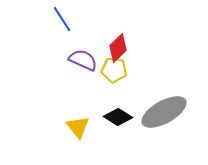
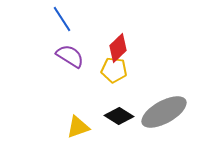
purple semicircle: moved 13 px left, 4 px up; rotated 8 degrees clockwise
black diamond: moved 1 px right, 1 px up
yellow triangle: rotated 50 degrees clockwise
